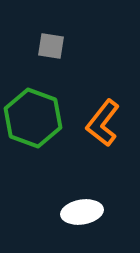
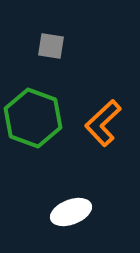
orange L-shape: rotated 9 degrees clockwise
white ellipse: moved 11 px left; rotated 12 degrees counterclockwise
